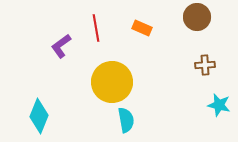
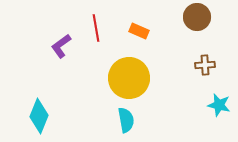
orange rectangle: moved 3 px left, 3 px down
yellow circle: moved 17 px right, 4 px up
